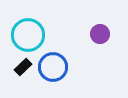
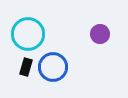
cyan circle: moved 1 px up
black rectangle: moved 3 px right; rotated 30 degrees counterclockwise
